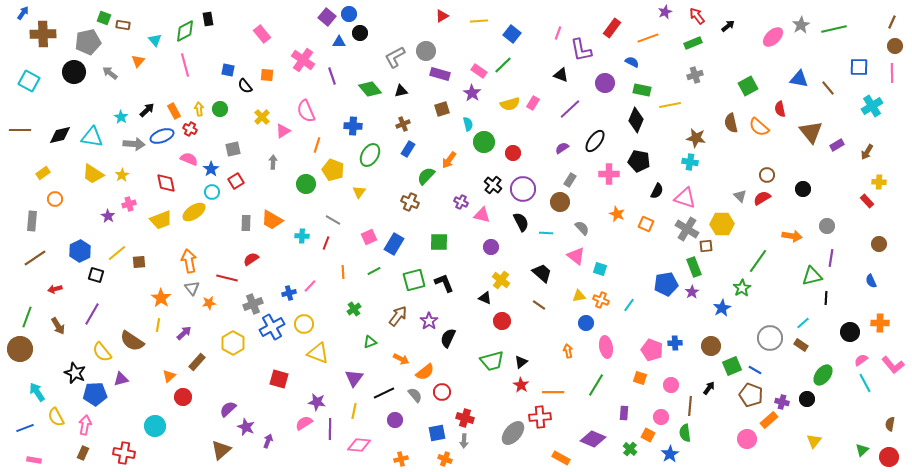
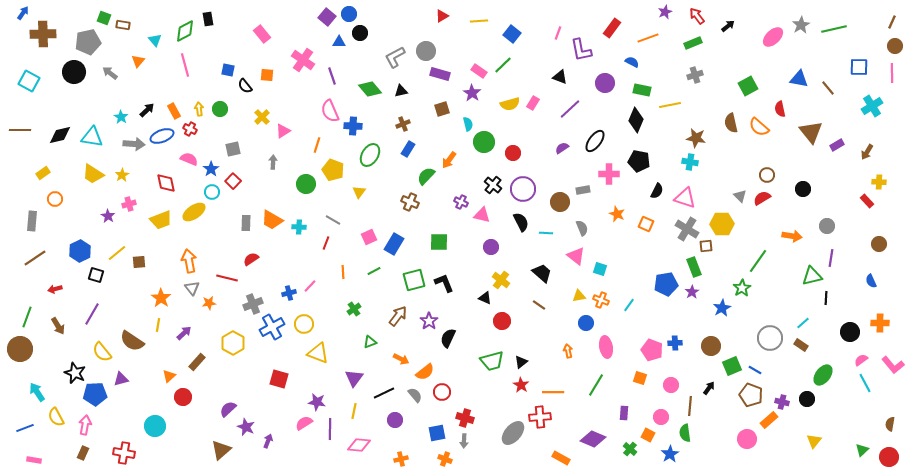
black triangle at (561, 75): moved 1 px left, 2 px down
pink semicircle at (306, 111): moved 24 px right
gray rectangle at (570, 180): moved 13 px right, 10 px down; rotated 48 degrees clockwise
red square at (236, 181): moved 3 px left; rotated 14 degrees counterclockwise
gray semicircle at (582, 228): rotated 21 degrees clockwise
cyan cross at (302, 236): moved 3 px left, 9 px up
